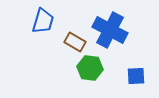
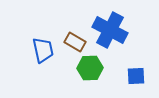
blue trapezoid: moved 29 px down; rotated 28 degrees counterclockwise
green hexagon: rotated 10 degrees counterclockwise
